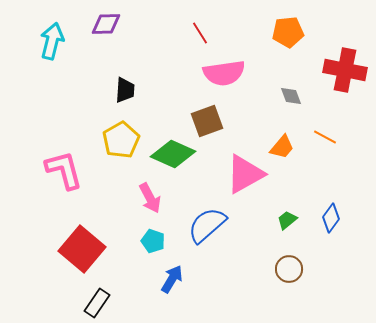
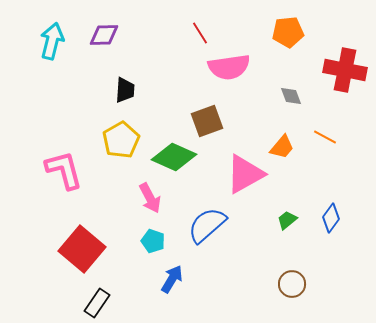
purple diamond: moved 2 px left, 11 px down
pink semicircle: moved 5 px right, 6 px up
green diamond: moved 1 px right, 3 px down
brown circle: moved 3 px right, 15 px down
